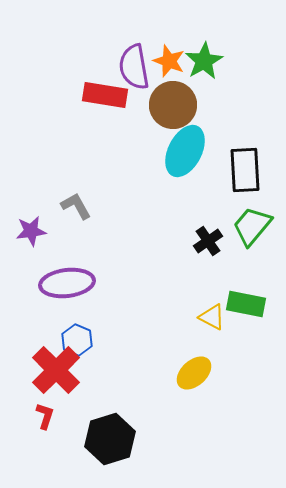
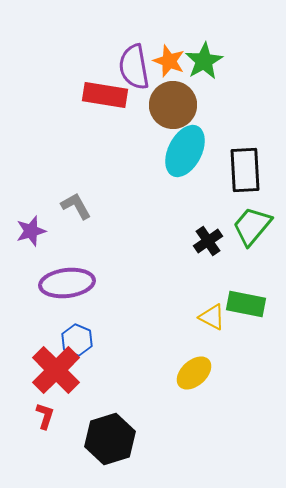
purple star: rotated 8 degrees counterclockwise
